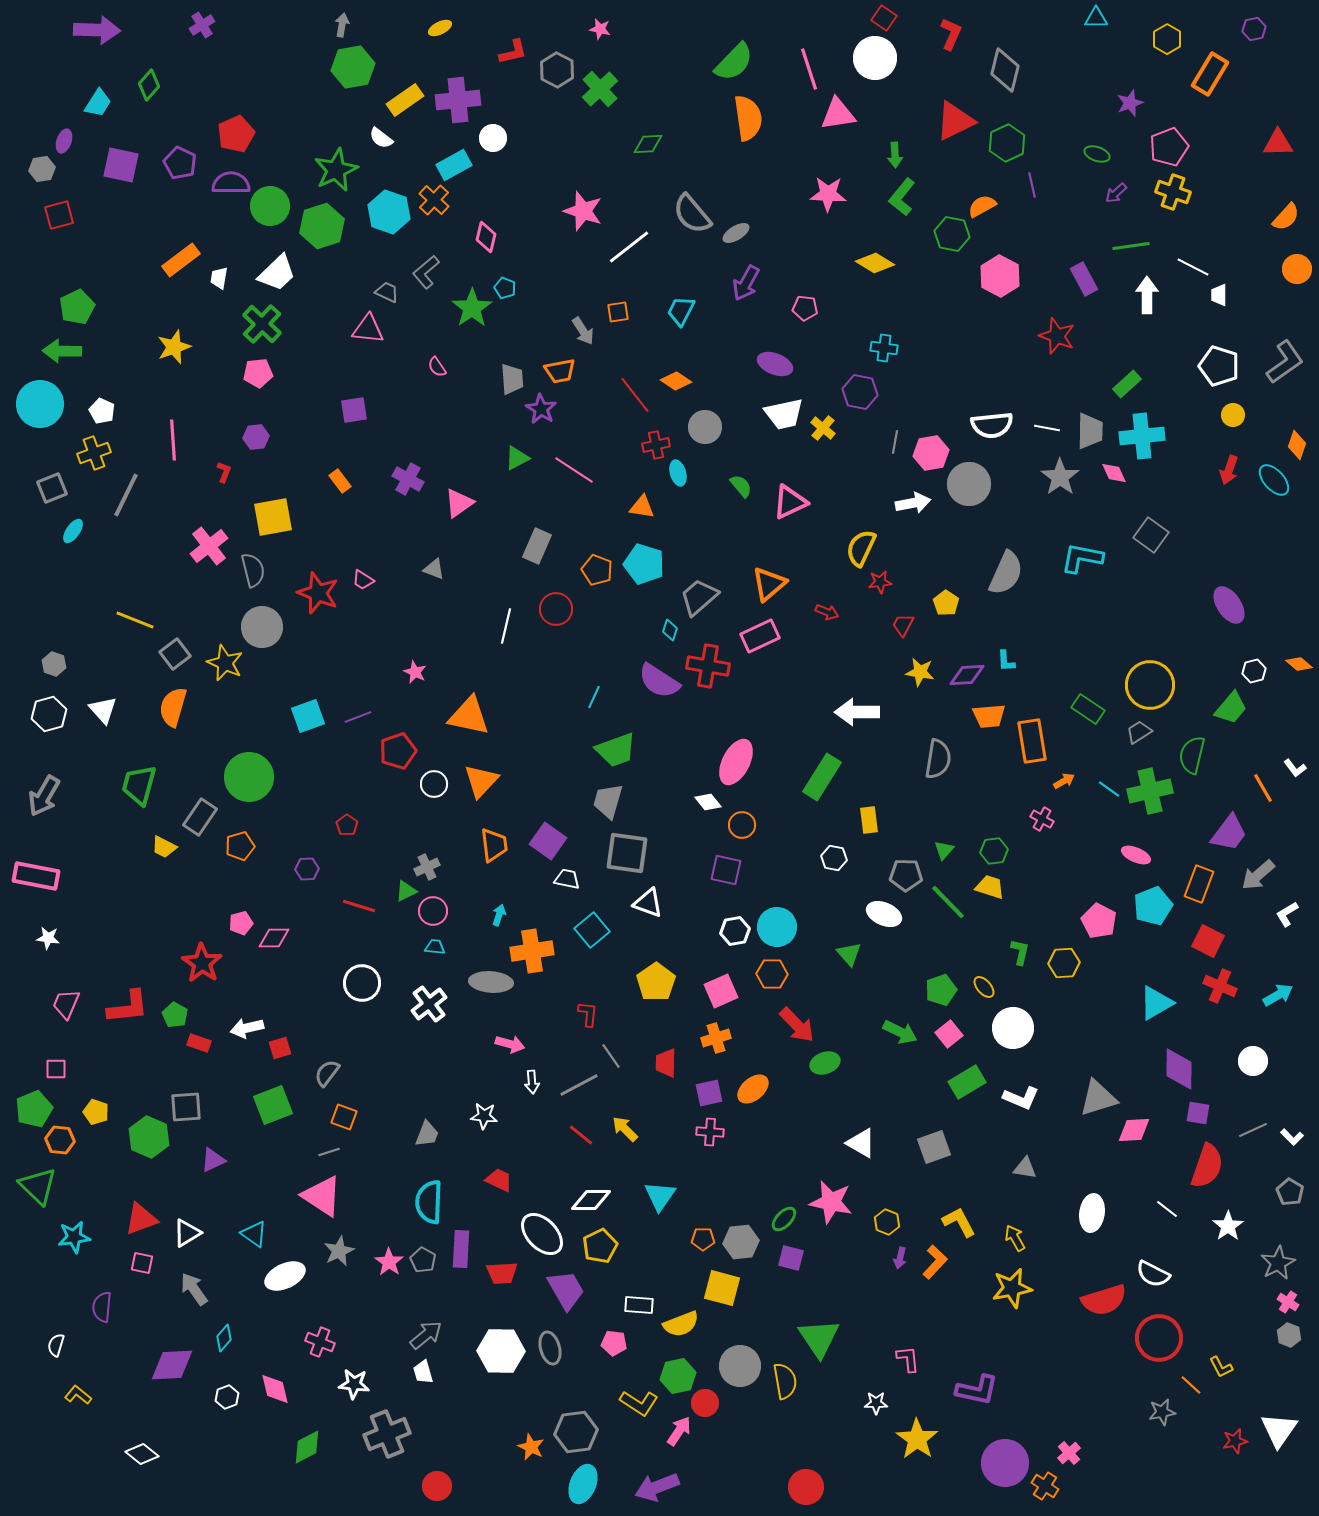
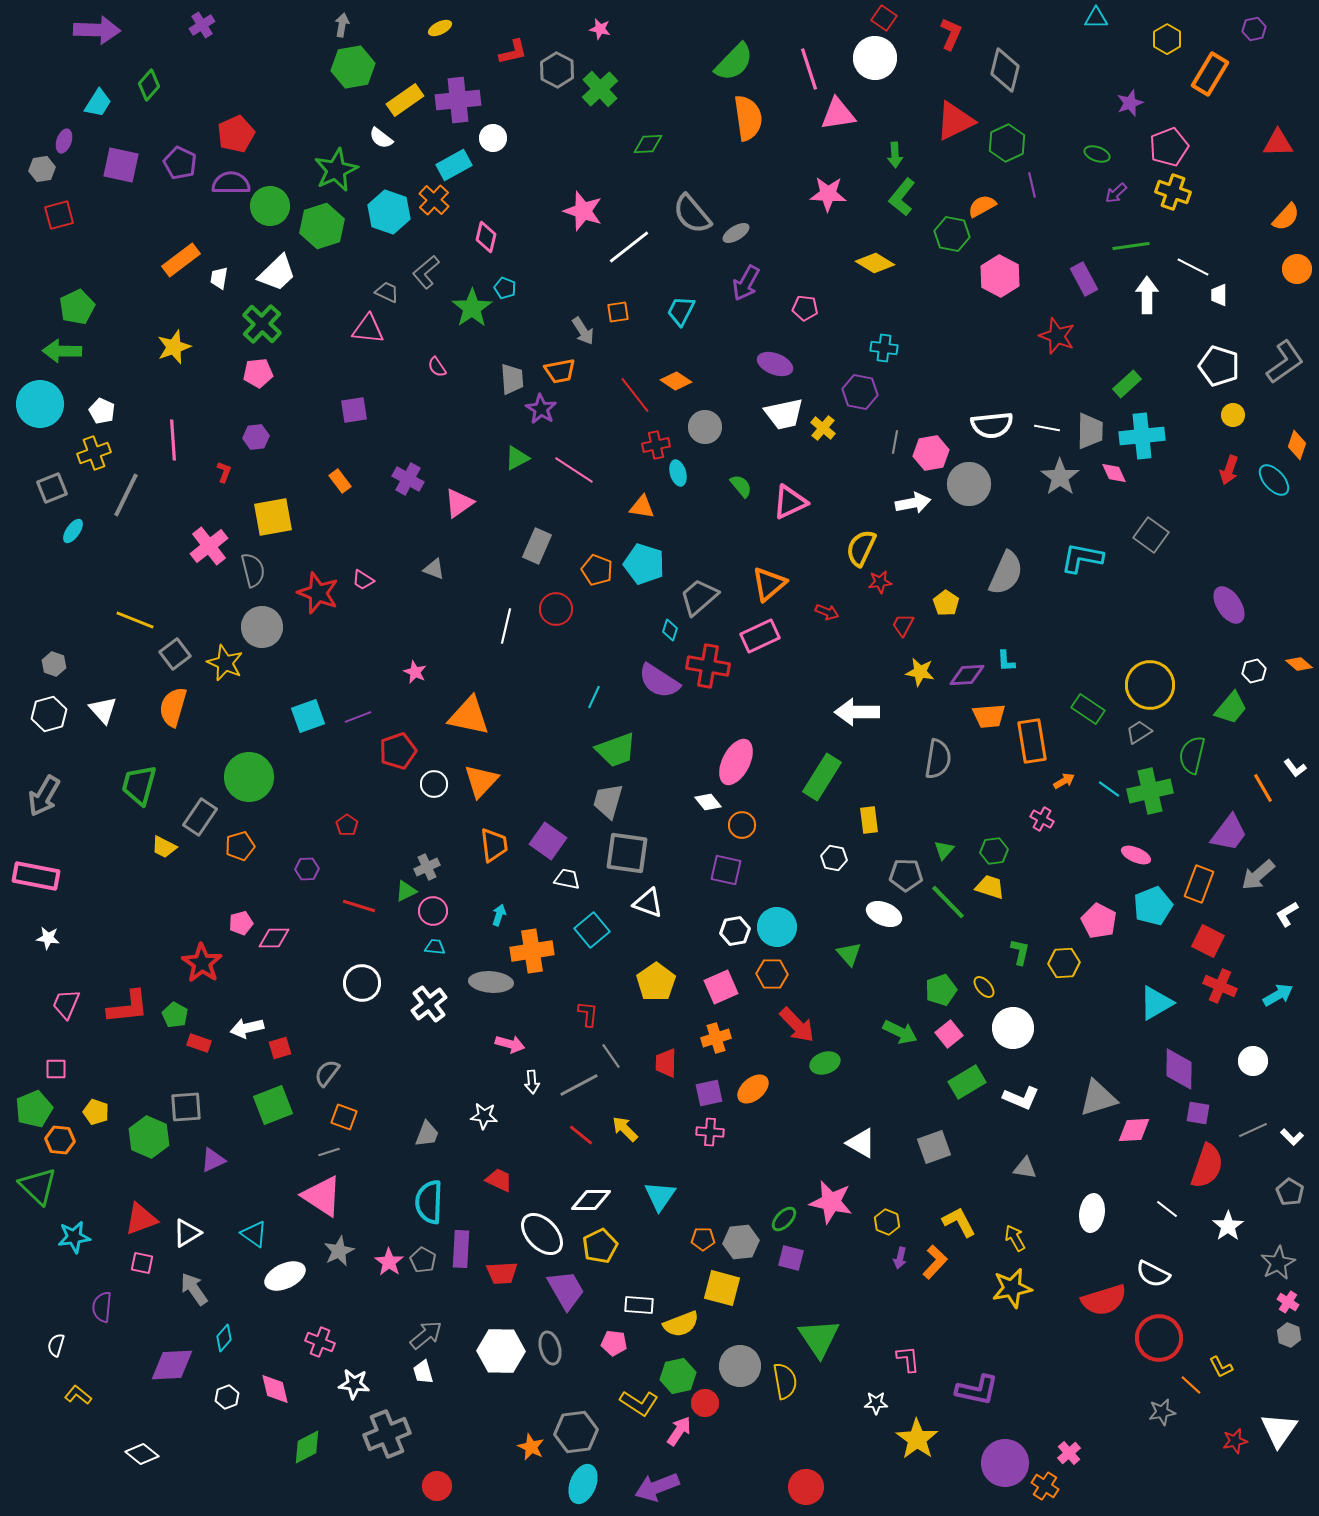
pink square at (721, 991): moved 4 px up
